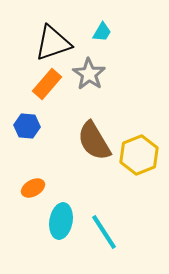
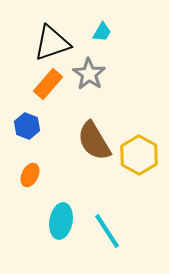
black triangle: moved 1 px left
orange rectangle: moved 1 px right
blue hexagon: rotated 15 degrees clockwise
yellow hexagon: rotated 9 degrees counterclockwise
orange ellipse: moved 3 px left, 13 px up; rotated 35 degrees counterclockwise
cyan line: moved 3 px right, 1 px up
